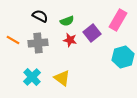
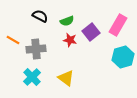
pink rectangle: moved 5 px down
purple square: moved 1 px left, 1 px up
gray cross: moved 2 px left, 6 px down
yellow triangle: moved 4 px right
